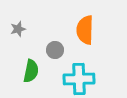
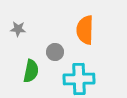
gray star: rotated 21 degrees clockwise
gray circle: moved 2 px down
